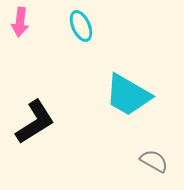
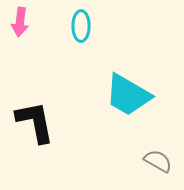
cyan ellipse: rotated 24 degrees clockwise
black L-shape: rotated 69 degrees counterclockwise
gray semicircle: moved 4 px right
